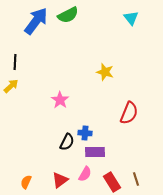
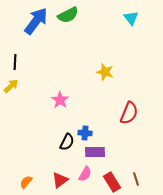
orange semicircle: rotated 16 degrees clockwise
